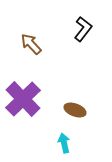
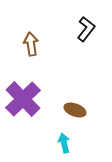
black L-shape: moved 3 px right
brown arrow: rotated 35 degrees clockwise
